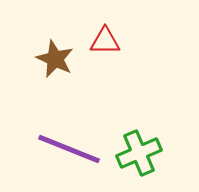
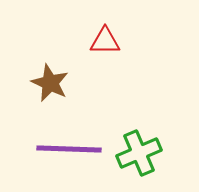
brown star: moved 5 px left, 24 px down
purple line: rotated 20 degrees counterclockwise
